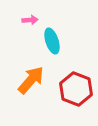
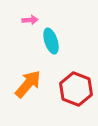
cyan ellipse: moved 1 px left
orange arrow: moved 3 px left, 4 px down
